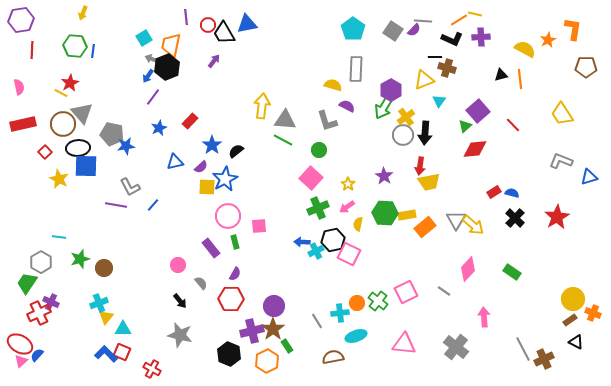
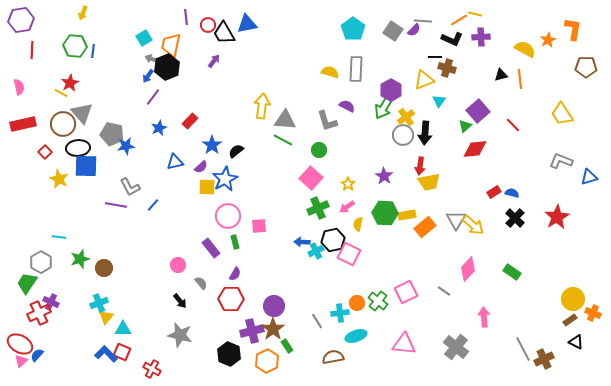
yellow semicircle at (333, 85): moved 3 px left, 13 px up
